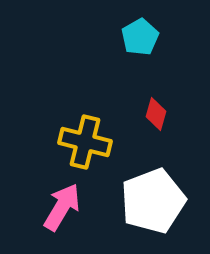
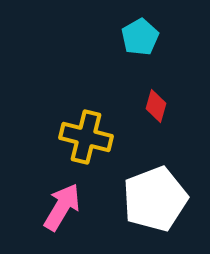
red diamond: moved 8 px up
yellow cross: moved 1 px right, 5 px up
white pentagon: moved 2 px right, 2 px up
